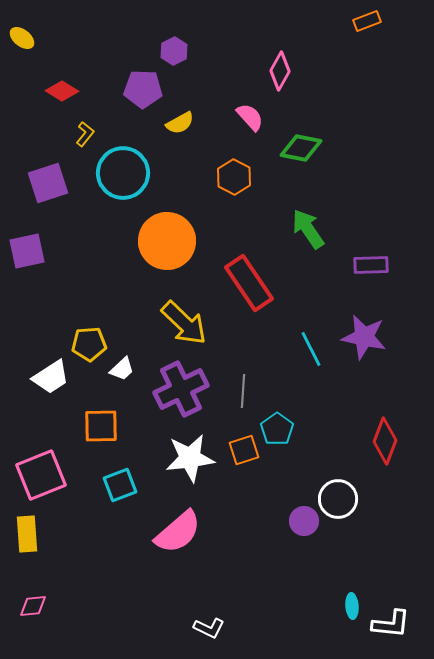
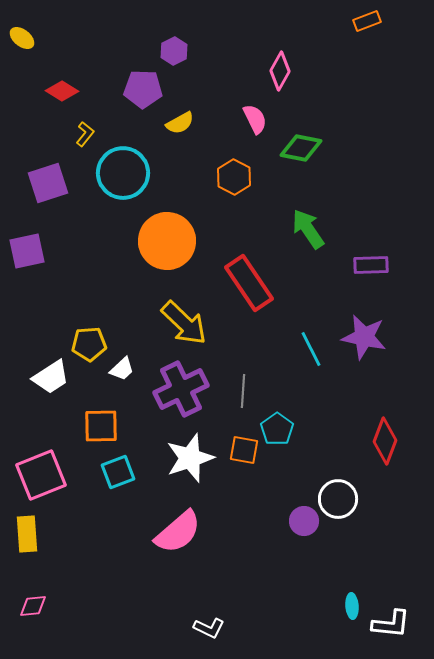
pink semicircle at (250, 117): moved 5 px right, 2 px down; rotated 16 degrees clockwise
orange square at (244, 450): rotated 28 degrees clockwise
white star at (190, 458): rotated 12 degrees counterclockwise
cyan square at (120, 485): moved 2 px left, 13 px up
